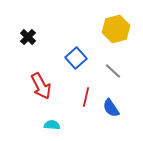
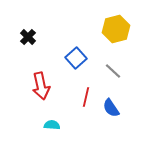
red arrow: rotated 16 degrees clockwise
